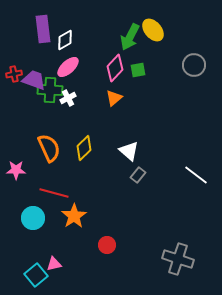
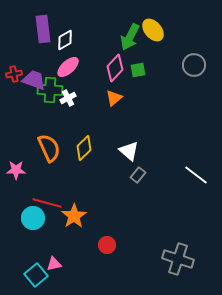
red line: moved 7 px left, 10 px down
